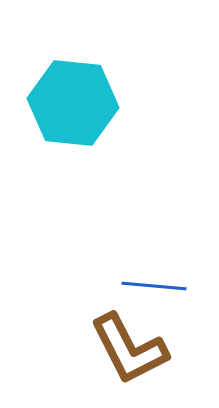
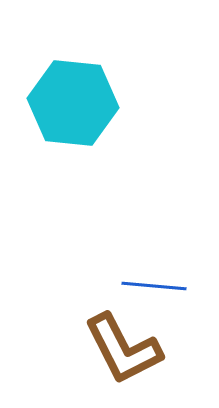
brown L-shape: moved 6 px left
